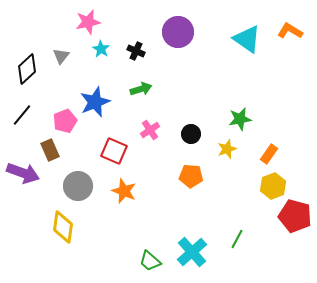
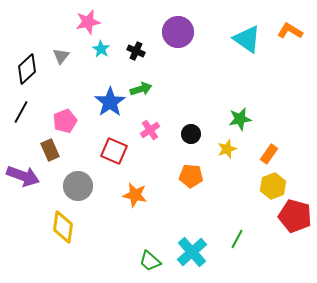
blue star: moved 15 px right; rotated 12 degrees counterclockwise
black line: moved 1 px left, 3 px up; rotated 10 degrees counterclockwise
purple arrow: moved 3 px down
orange star: moved 11 px right, 4 px down; rotated 10 degrees counterclockwise
